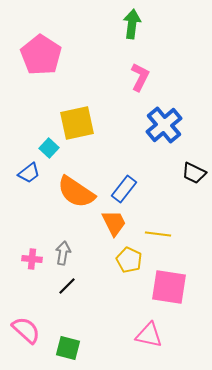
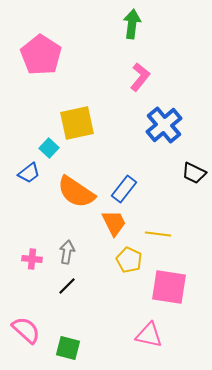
pink L-shape: rotated 12 degrees clockwise
gray arrow: moved 4 px right, 1 px up
